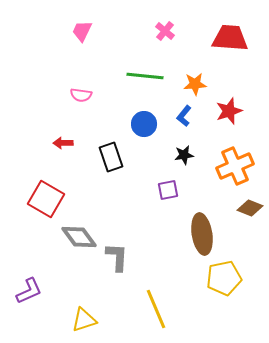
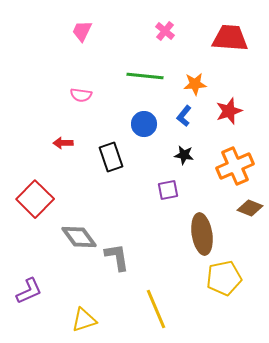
black star: rotated 18 degrees clockwise
red square: moved 11 px left; rotated 15 degrees clockwise
gray L-shape: rotated 12 degrees counterclockwise
